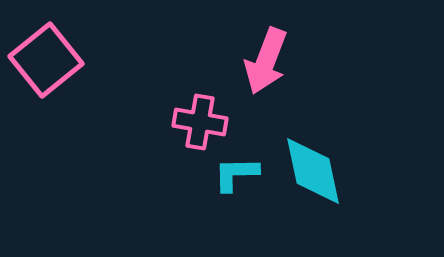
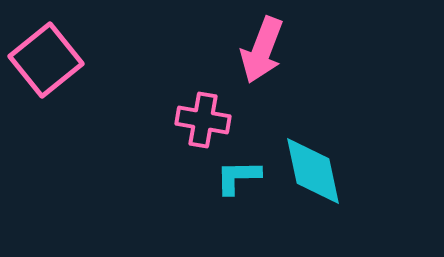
pink arrow: moved 4 px left, 11 px up
pink cross: moved 3 px right, 2 px up
cyan L-shape: moved 2 px right, 3 px down
